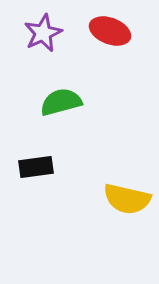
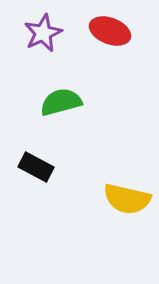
black rectangle: rotated 36 degrees clockwise
